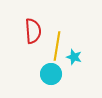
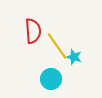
yellow line: rotated 44 degrees counterclockwise
cyan circle: moved 5 px down
